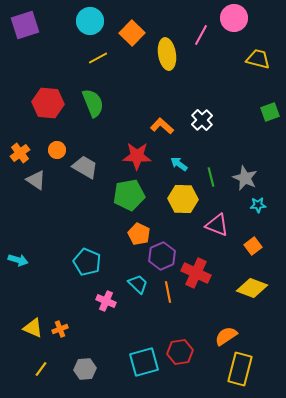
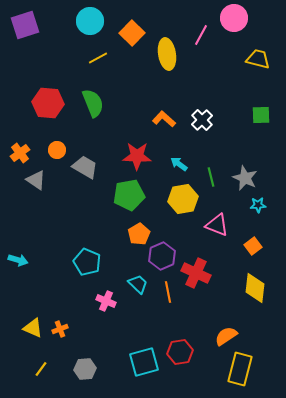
green square at (270, 112): moved 9 px left, 3 px down; rotated 18 degrees clockwise
orange L-shape at (162, 126): moved 2 px right, 7 px up
yellow hexagon at (183, 199): rotated 12 degrees counterclockwise
orange pentagon at (139, 234): rotated 15 degrees clockwise
yellow diamond at (252, 288): moved 3 px right; rotated 76 degrees clockwise
